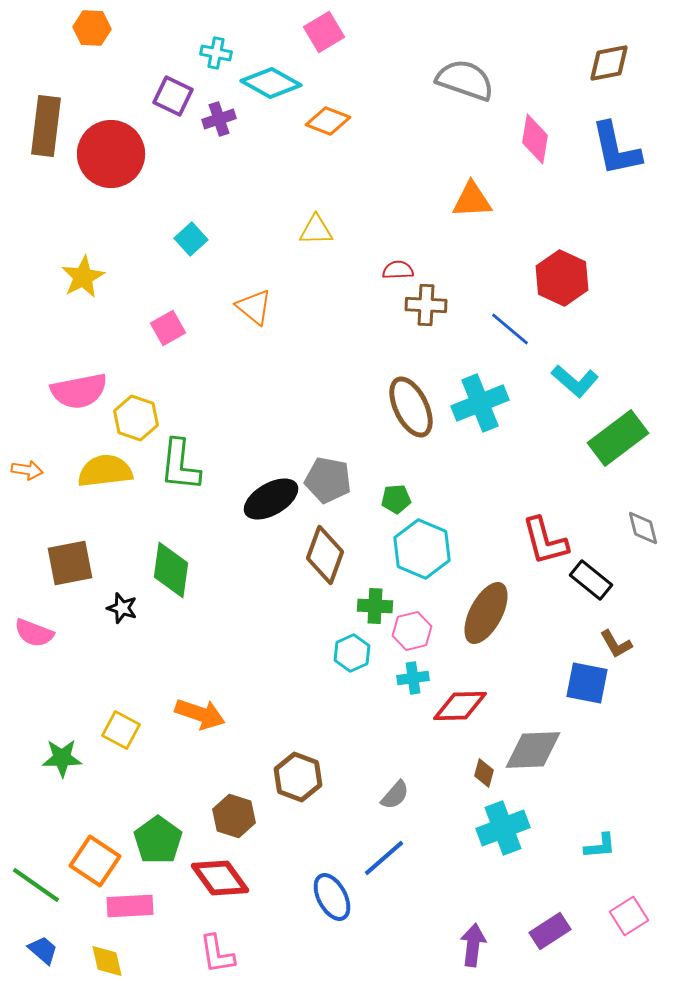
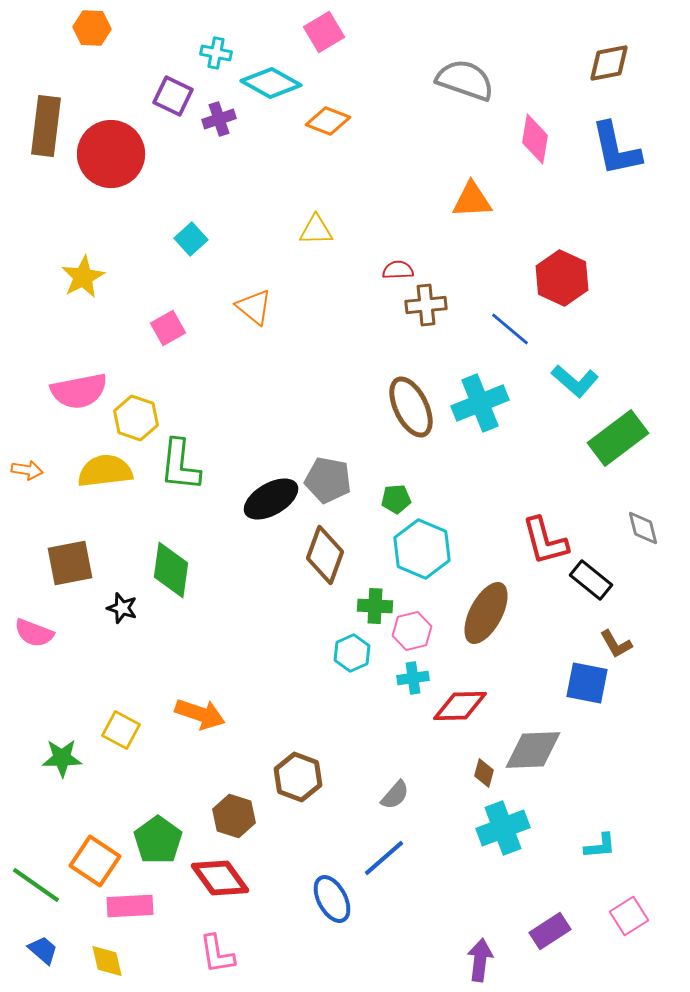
brown cross at (426, 305): rotated 9 degrees counterclockwise
blue ellipse at (332, 897): moved 2 px down
purple arrow at (473, 945): moved 7 px right, 15 px down
